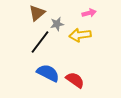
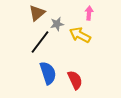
pink arrow: rotated 72 degrees counterclockwise
yellow arrow: rotated 35 degrees clockwise
blue semicircle: rotated 45 degrees clockwise
red semicircle: rotated 30 degrees clockwise
